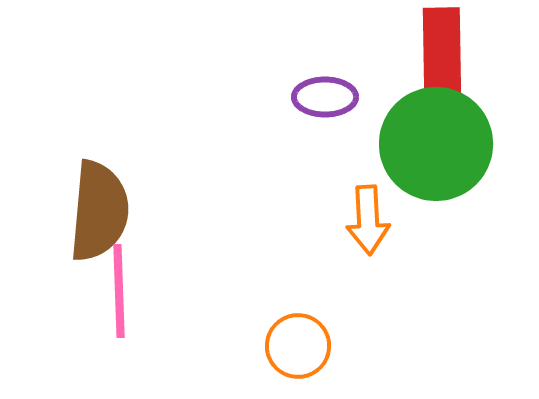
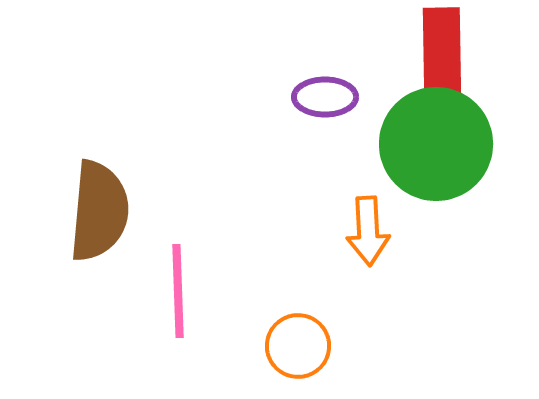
orange arrow: moved 11 px down
pink line: moved 59 px right
